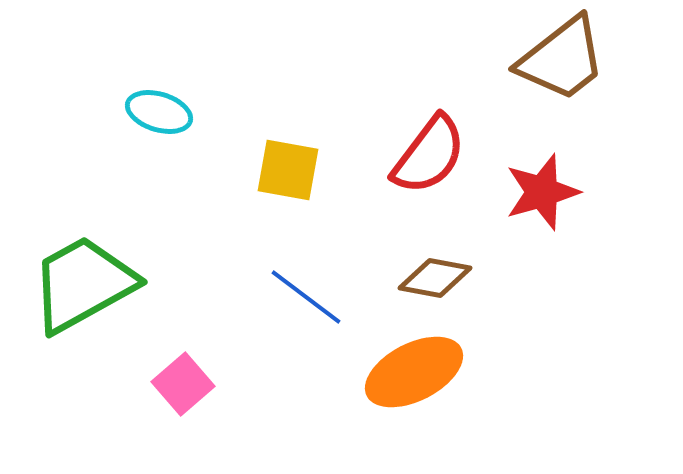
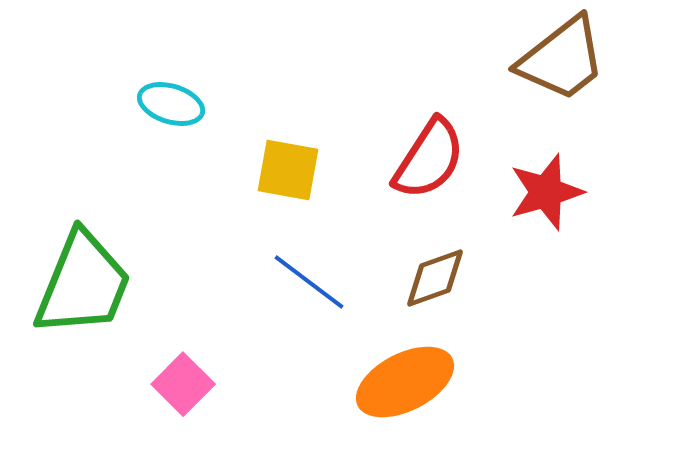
cyan ellipse: moved 12 px right, 8 px up
red semicircle: moved 4 px down; rotated 4 degrees counterclockwise
red star: moved 4 px right
brown diamond: rotated 30 degrees counterclockwise
green trapezoid: rotated 141 degrees clockwise
blue line: moved 3 px right, 15 px up
orange ellipse: moved 9 px left, 10 px down
pink square: rotated 4 degrees counterclockwise
